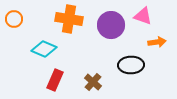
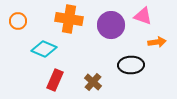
orange circle: moved 4 px right, 2 px down
